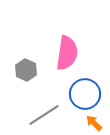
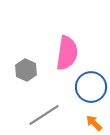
blue circle: moved 6 px right, 7 px up
